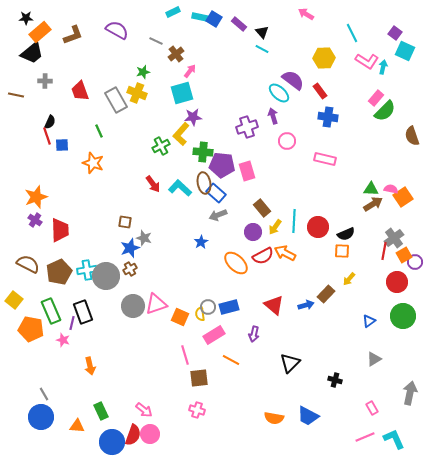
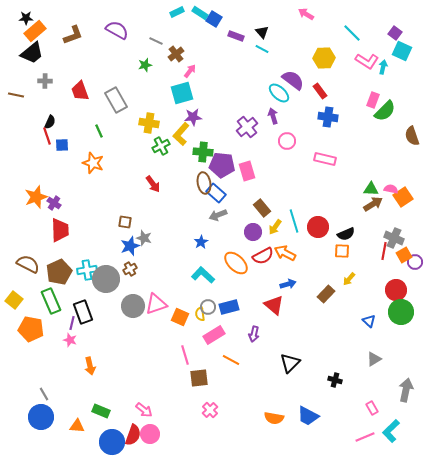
cyan rectangle at (173, 12): moved 4 px right
cyan rectangle at (200, 17): moved 4 px up; rotated 21 degrees clockwise
purple rectangle at (239, 24): moved 3 px left, 12 px down; rotated 21 degrees counterclockwise
orange rectangle at (40, 32): moved 5 px left, 1 px up
cyan line at (352, 33): rotated 18 degrees counterclockwise
cyan square at (405, 51): moved 3 px left
green star at (143, 72): moved 2 px right, 7 px up
yellow cross at (137, 93): moved 12 px right, 30 px down; rotated 12 degrees counterclockwise
pink rectangle at (376, 98): moved 3 px left, 2 px down; rotated 21 degrees counterclockwise
purple cross at (247, 127): rotated 20 degrees counterclockwise
cyan L-shape at (180, 188): moved 23 px right, 87 px down
purple cross at (35, 220): moved 19 px right, 17 px up
cyan line at (294, 221): rotated 20 degrees counterclockwise
gray cross at (394, 238): rotated 30 degrees counterclockwise
blue star at (130, 248): moved 2 px up
gray circle at (106, 276): moved 3 px down
red circle at (397, 282): moved 1 px left, 8 px down
blue arrow at (306, 305): moved 18 px left, 21 px up
green rectangle at (51, 311): moved 10 px up
green circle at (403, 316): moved 2 px left, 4 px up
blue triangle at (369, 321): rotated 40 degrees counterclockwise
pink star at (63, 340): moved 7 px right
gray arrow at (410, 393): moved 4 px left, 3 px up
pink cross at (197, 410): moved 13 px right; rotated 28 degrees clockwise
green rectangle at (101, 411): rotated 42 degrees counterclockwise
cyan L-shape at (394, 439): moved 3 px left, 8 px up; rotated 110 degrees counterclockwise
